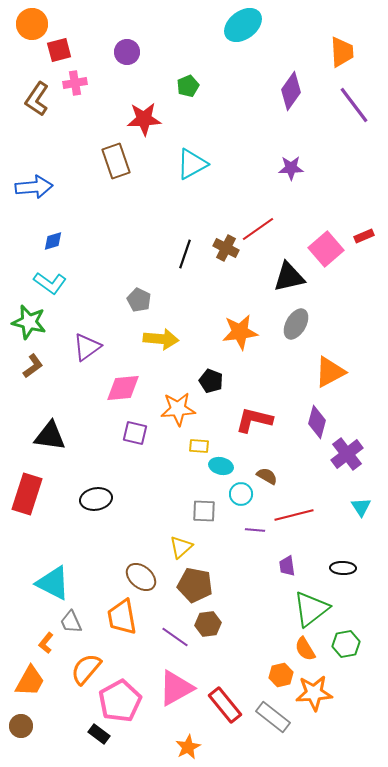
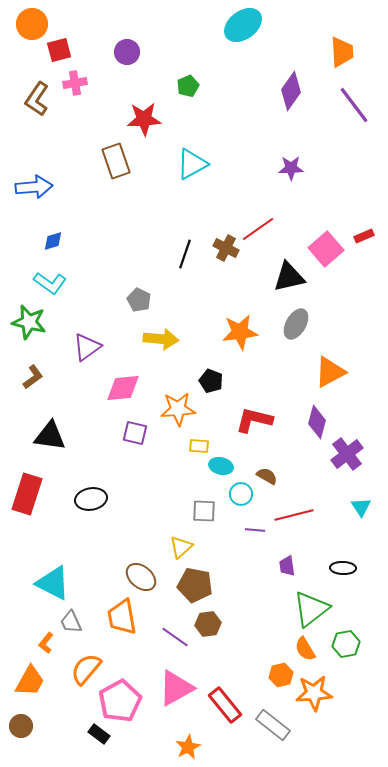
brown L-shape at (33, 366): moved 11 px down
black ellipse at (96, 499): moved 5 px left
gray rectangle at (273, 717): moved 8 px down
